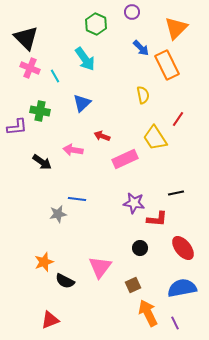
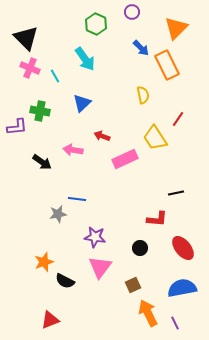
purple star: moved 39 px left, 34 px down
